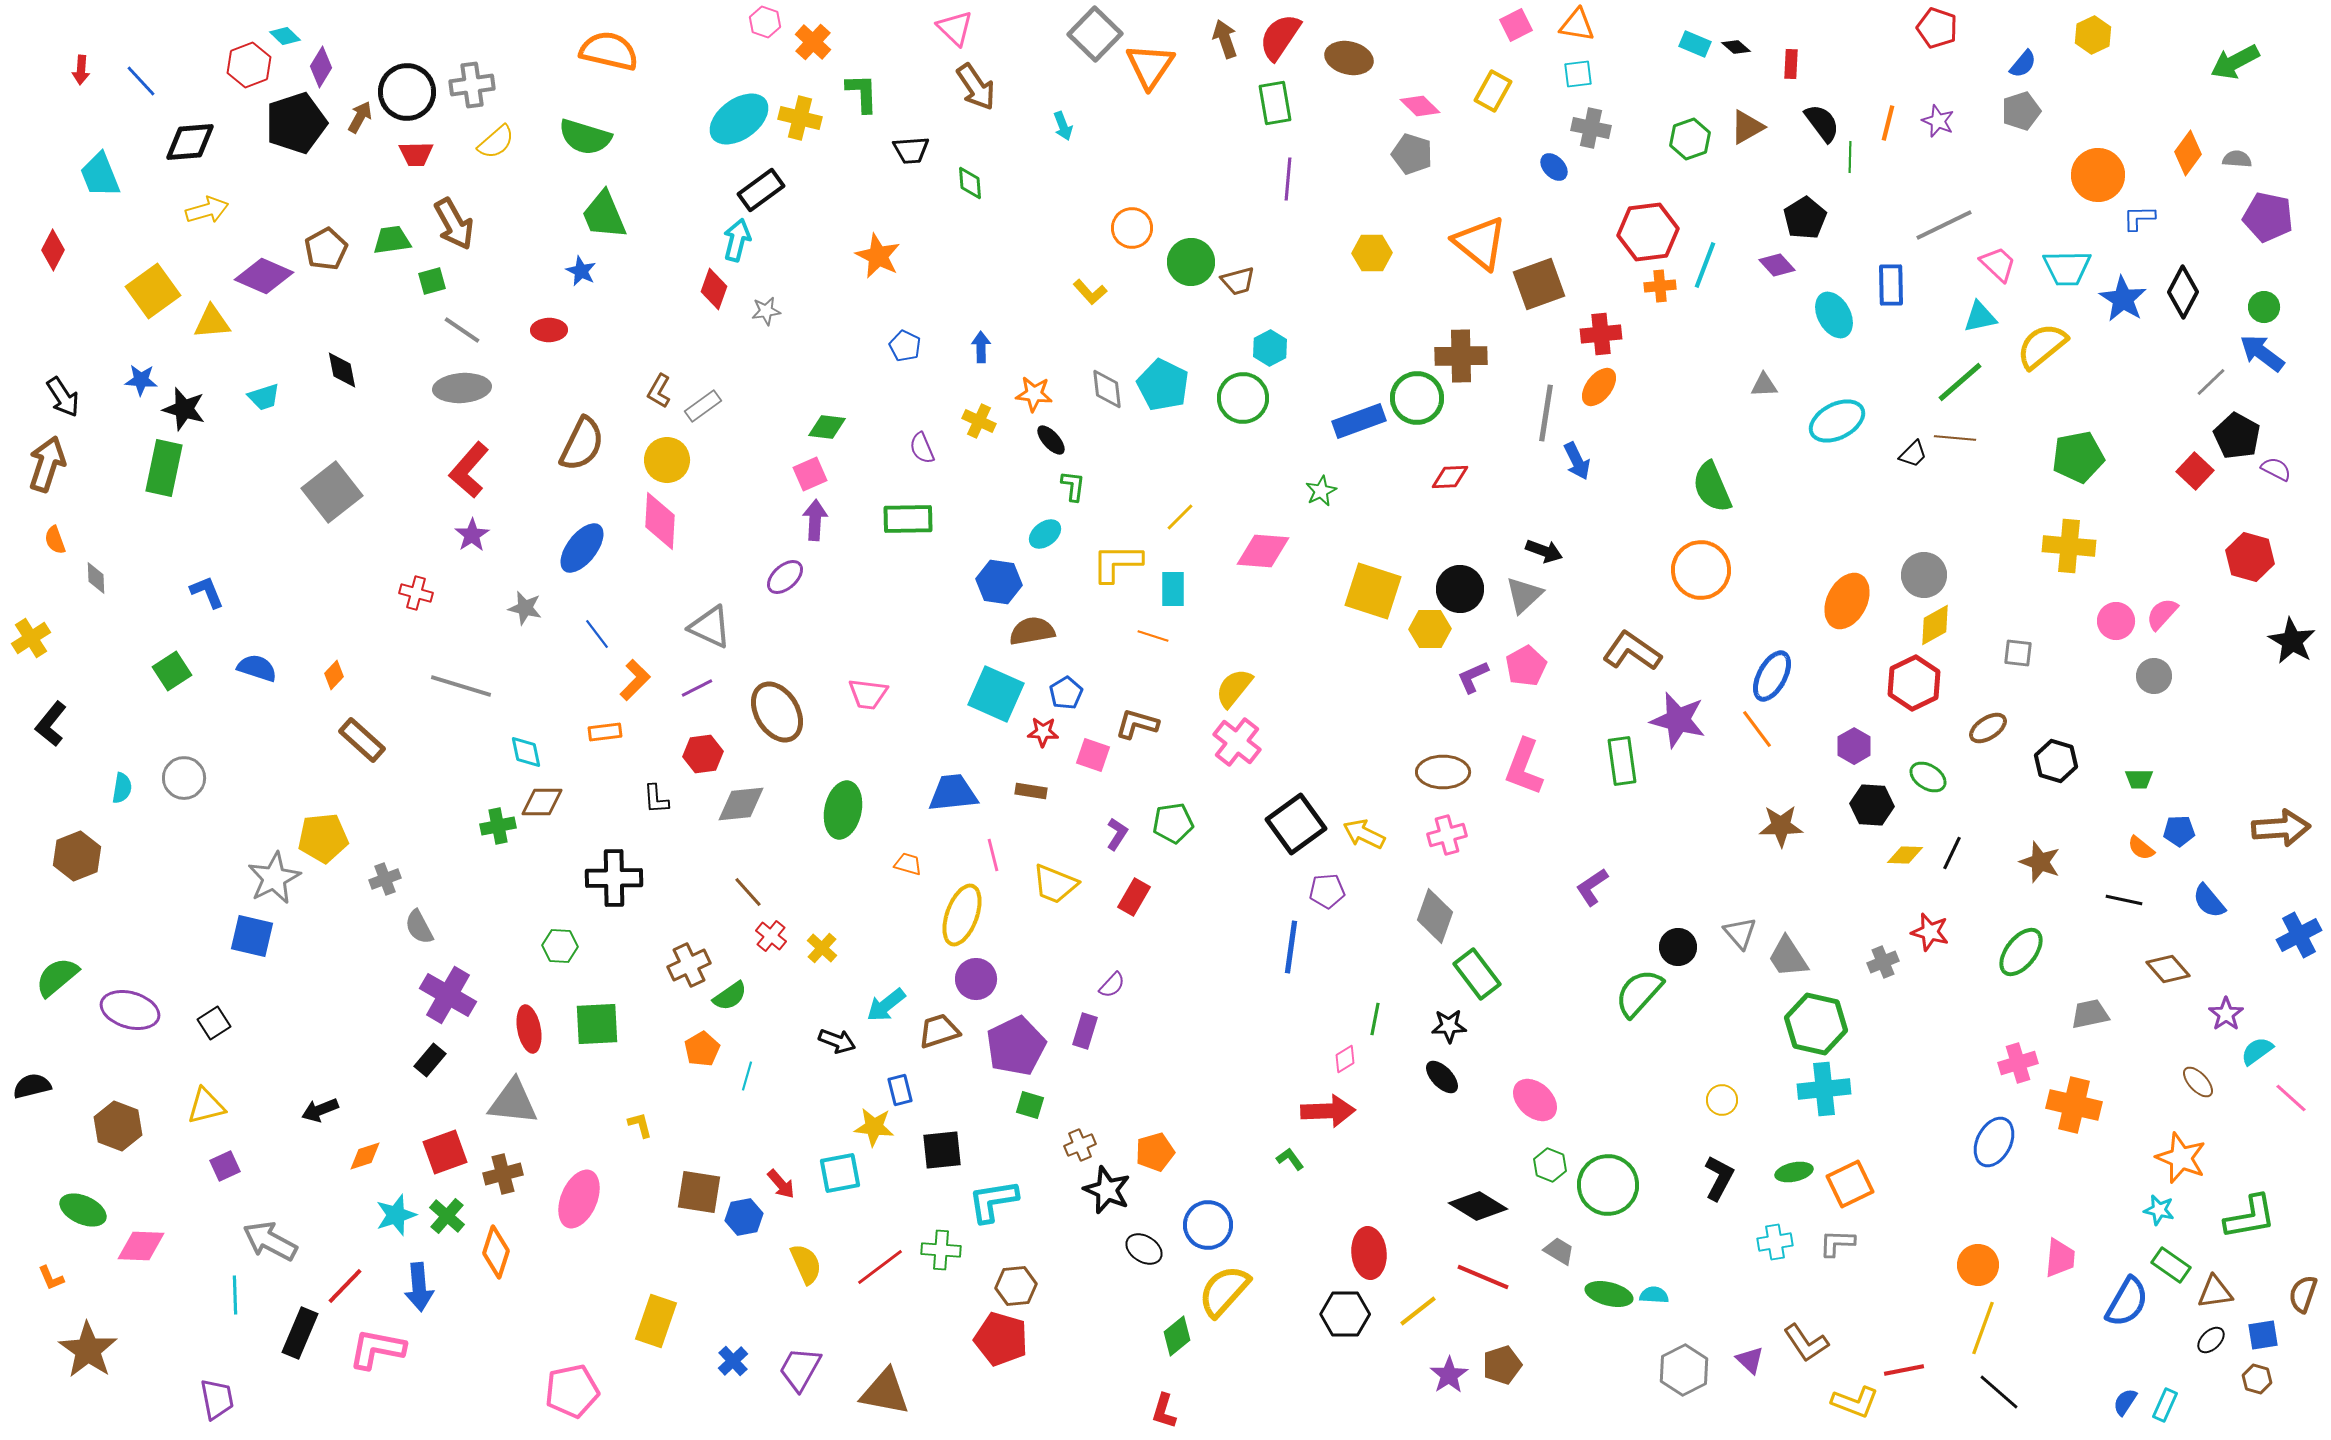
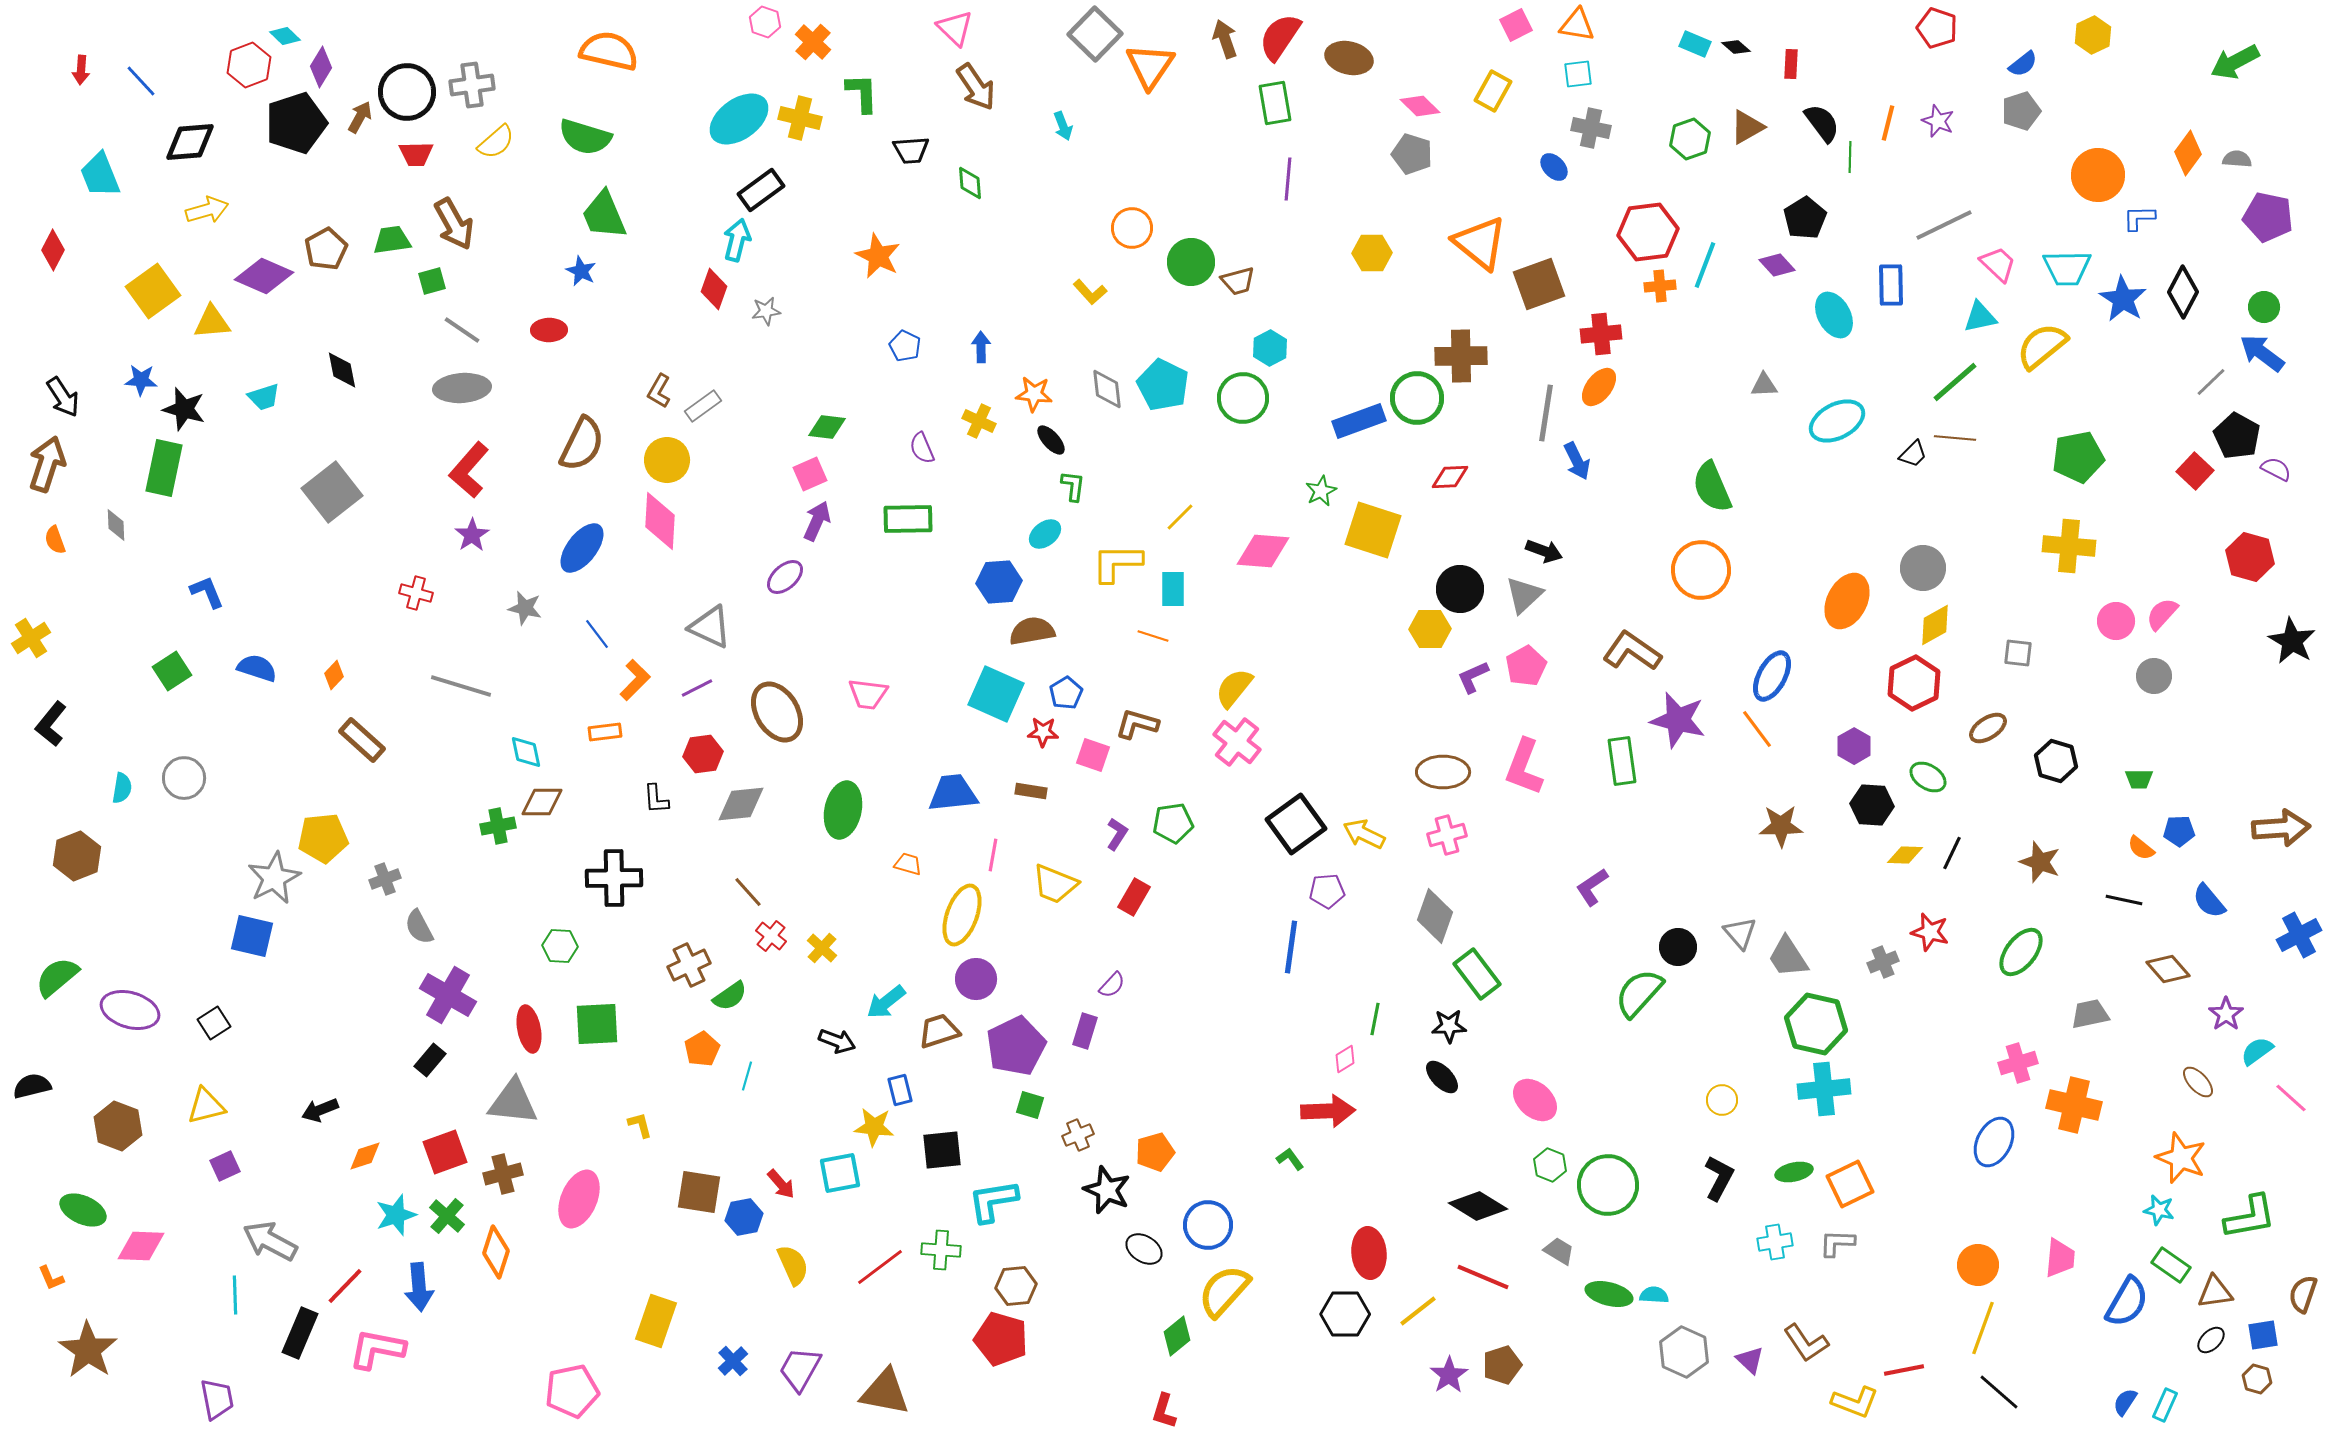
blue semicircle at (2023, 64): rotated 12 degrees clockwise
green line at (1960, 382): moved 5 px left
purple arrow at (815, 520): moved 2 px right, 1 px down; rotated 21 degrees clockwise
gray circle at (1924, 575): moved 1 px left, 7 px up
gray diamond at (96, 578): moved 20 px right, 53 px up
blue hexagon at (999, 582): rotated 12 degrees counterclockwise
yellow square at (1373, 591): moved 61 px up
pink line at (993, 855): rotated 24 degrees clockwise
cyan arrow at (886, 1005): moved 3 px up
brown cross at (1080, 1145): moved 2 px left, 10 px up
yellow semicircle at (806, 1264): moved 13 px left, 1 px down
gray hexagon at (1684, 1370): moved 18 px up; rotated 9 degrees counterclockwise
